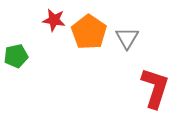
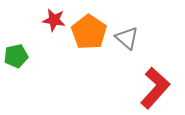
gray triangle: rotated 20 degrees counterclockwise
red L-shape: rotated 24 degrees clockwise
